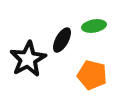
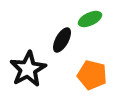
green ellipse: moved 4 px left, 7 px up; rotated 15 degrees counterclockwise
black star: moved 10 px down
